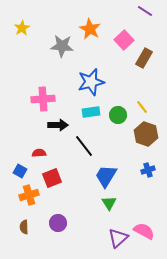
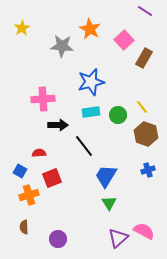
purple circle: moved 16 px down
